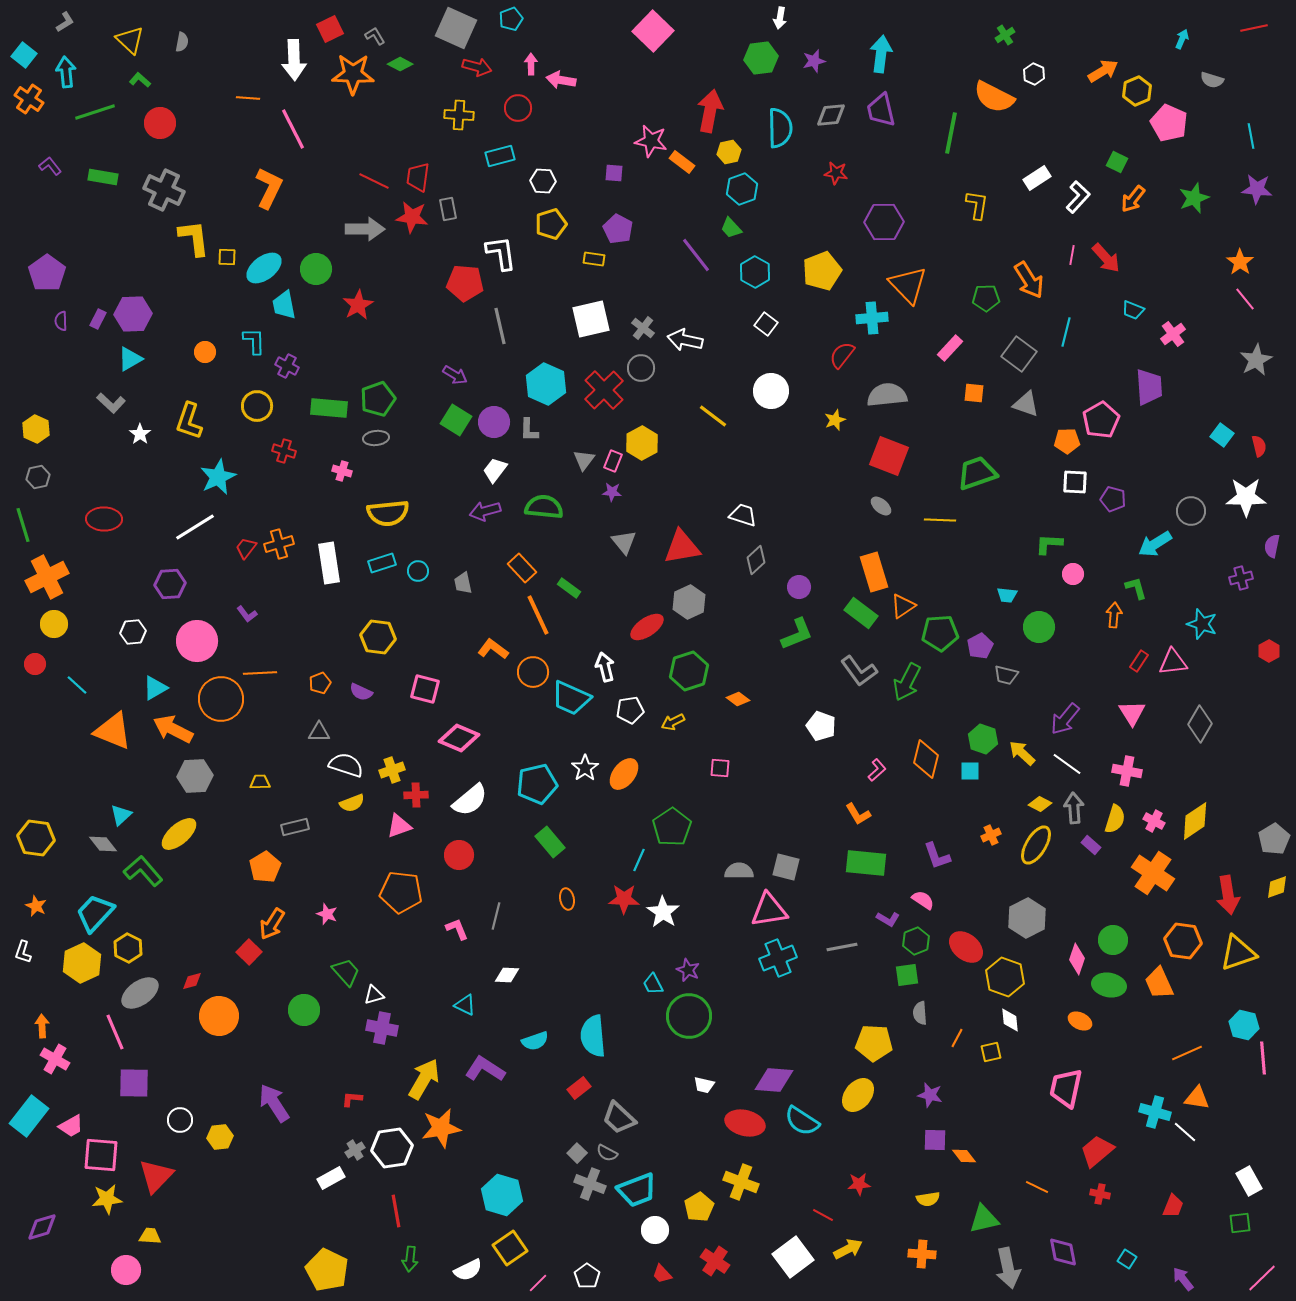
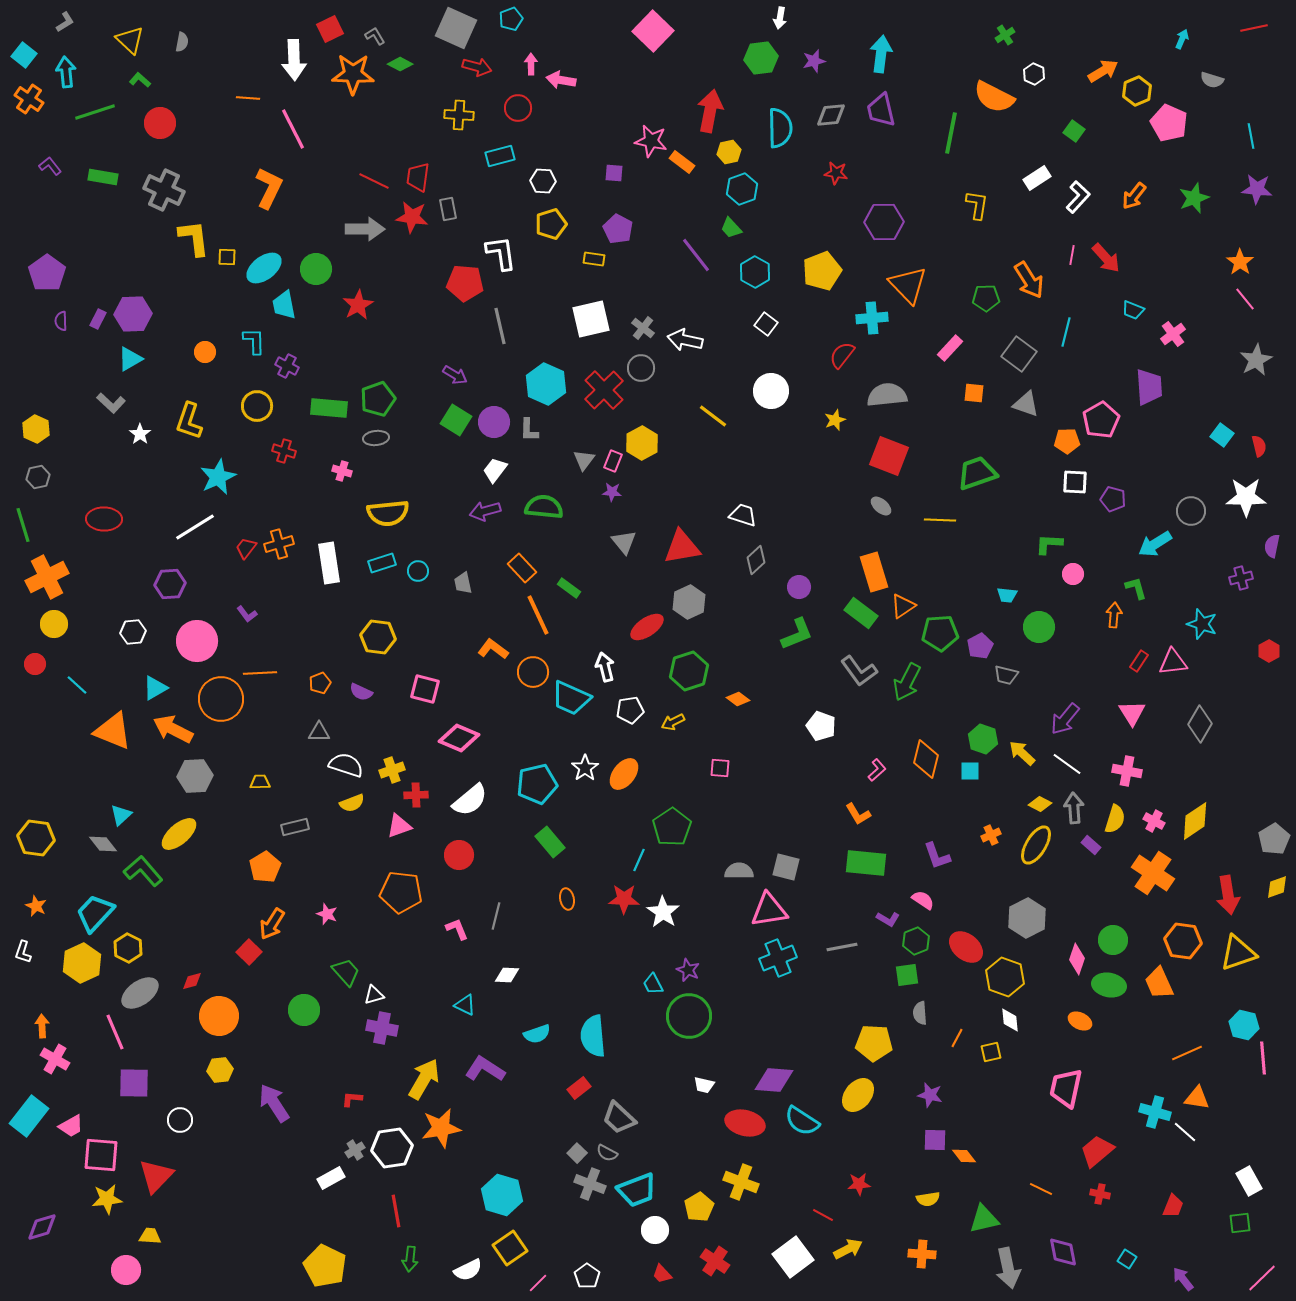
green square at (1117, 162): moved 43 px left, 31 px up; rotated 10 degrees clockwise
orange arrow at (1133, 199): moved 1 px right, 3 px up
cyan semicircle at (535, 1041): moved 2 px right, 7 px up
yellow hexagon at (220, 1137): moved 67 px up
orange line at (1037, 1187): moved 4 px right, 2 px down
yellow pentagon at (327, 1270): moved 2 px left, 4 px up
